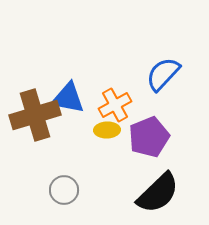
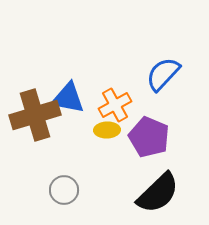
purple pentagon: rotated 27 degrees counterclockwise
